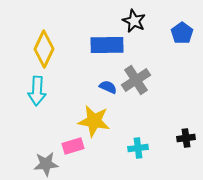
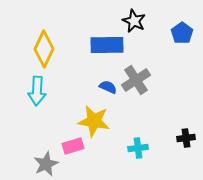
gray star: rotated 20 degrees counterclockwise
